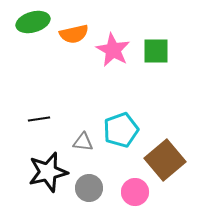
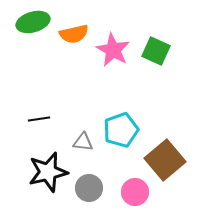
green square: rotated 24 degrees clockwise
